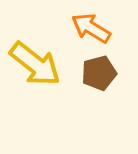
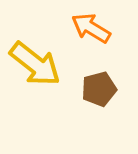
brown pentagon: moved 16 px down
